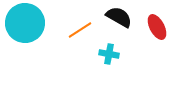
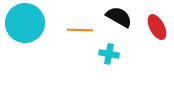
orange line: rotated 35 degrees clockwise
